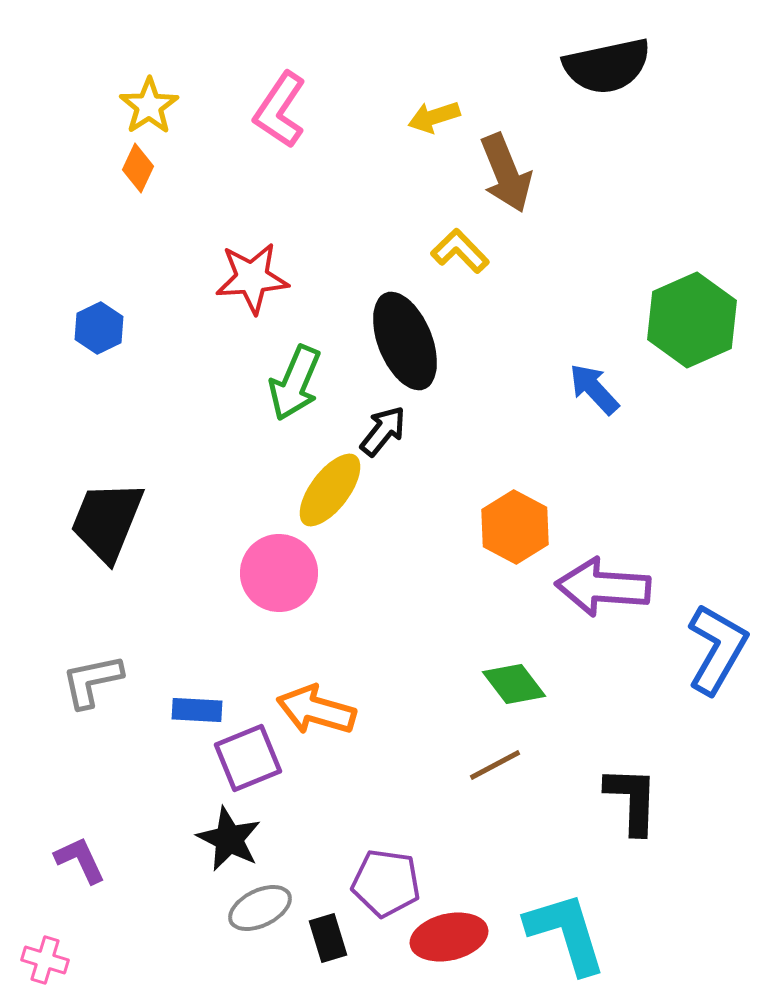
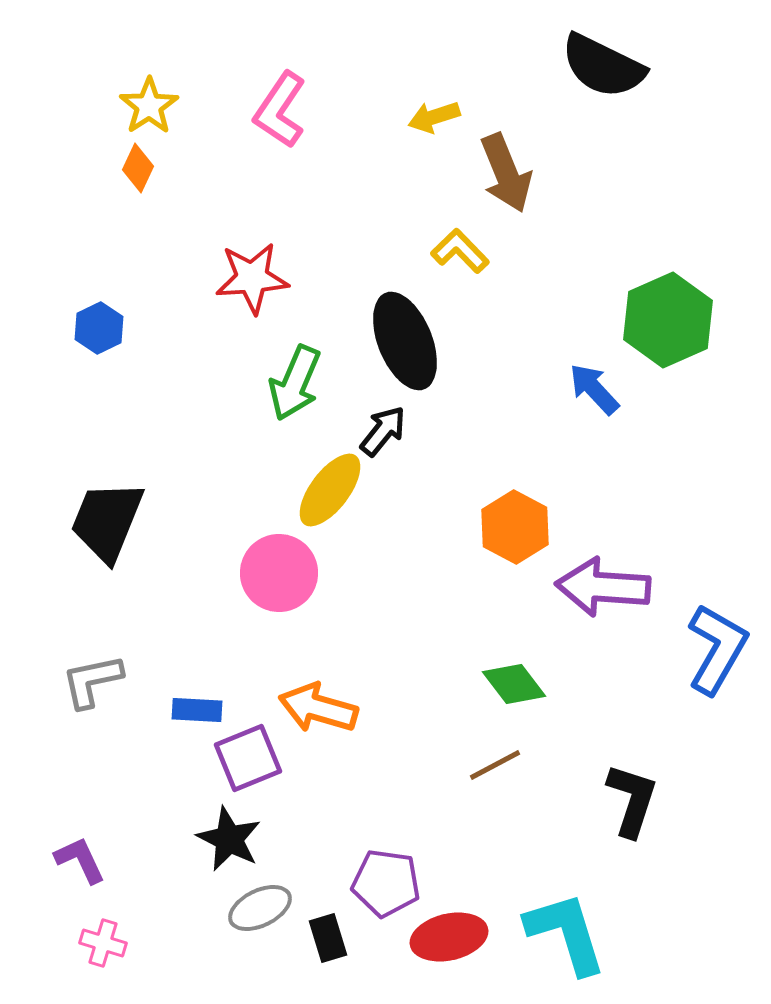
black semicircle: moved 4 px left; rotated 38 degrees clockwise
green hexagon: moved 24 px left
orange arrow: moved 2 px right, 2 px up
black L-shape: rotated 16 degrees clockwise
pink cross: moved 58 px right, 17 px up
